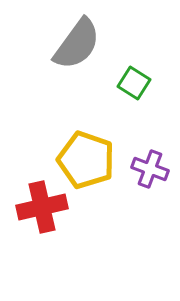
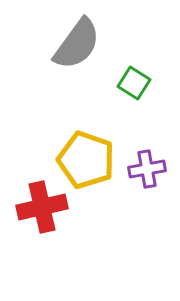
purple cross: moved 3 px left; rotated 30 degrees counterclockwise
